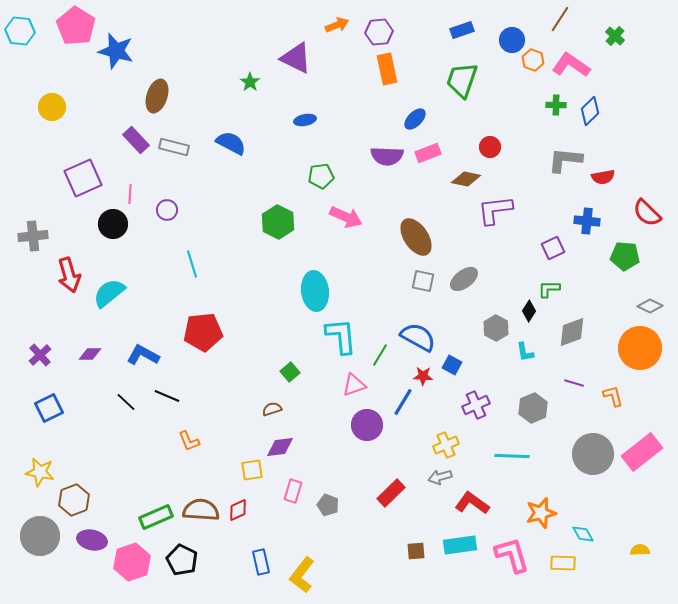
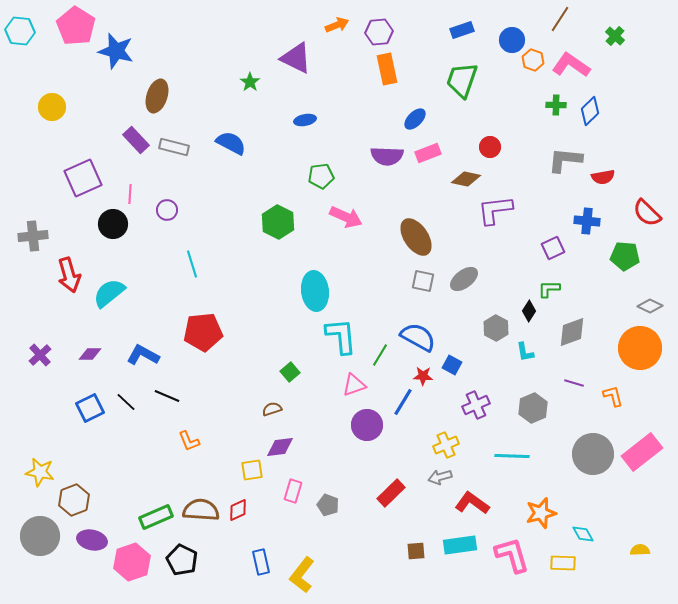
blue square at (49, 408): moved 41 px right
